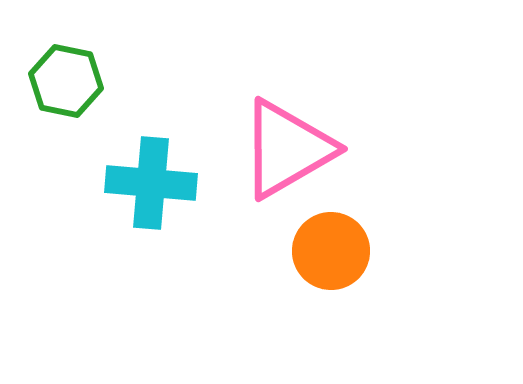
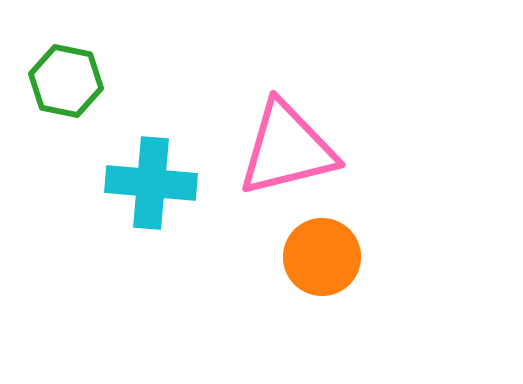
pink triangle: rotated 16 degrees clockwise
orange circle: moved 9 px left, 6 px down
